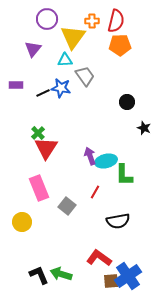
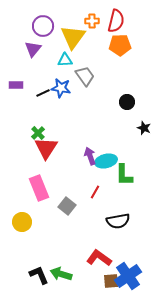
purple circle: moved 4 px left, 7 px down
